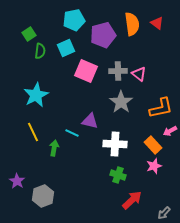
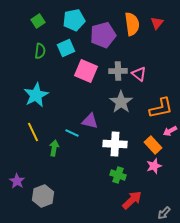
red triangle: rotated 32 degrees clockwise
green square: moved 9 px right, 13 px up
